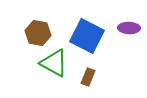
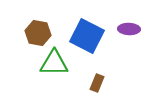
purple ellipse: moved 1 px down
green triangle: rotated 28 degrees counterclockwise
brown rectangle: moved 9 px right, 6 px down
